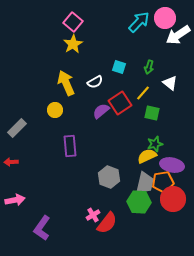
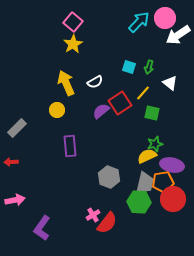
cyan square: moved 10 px right
yellow circle: moved 2 px right
